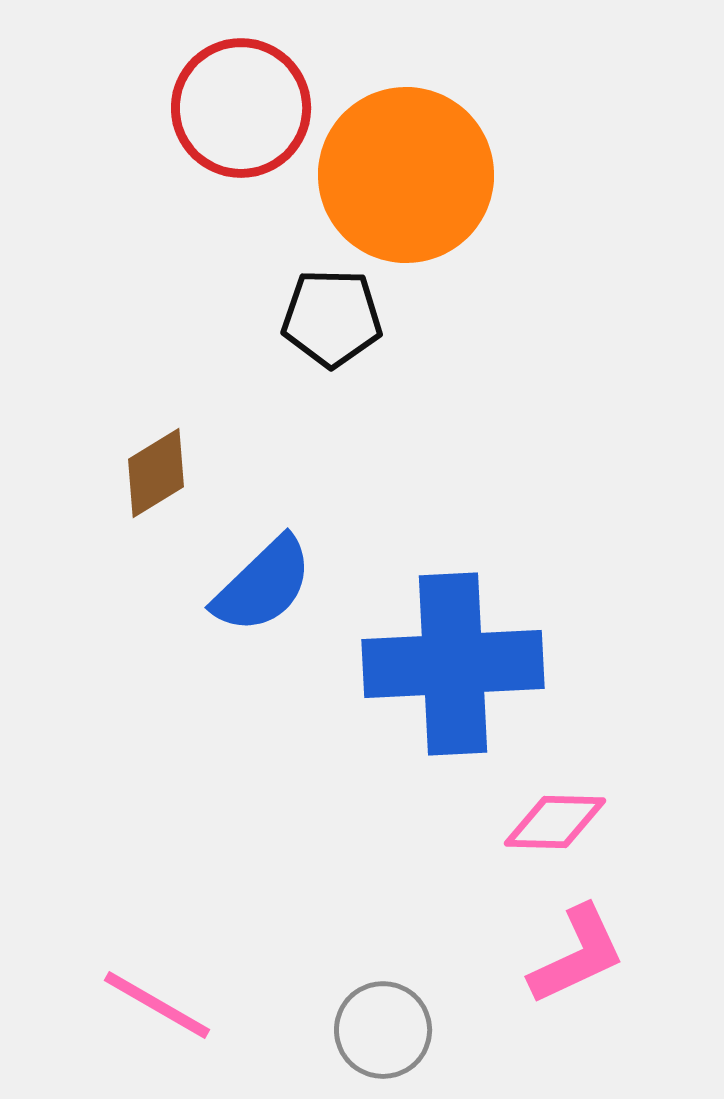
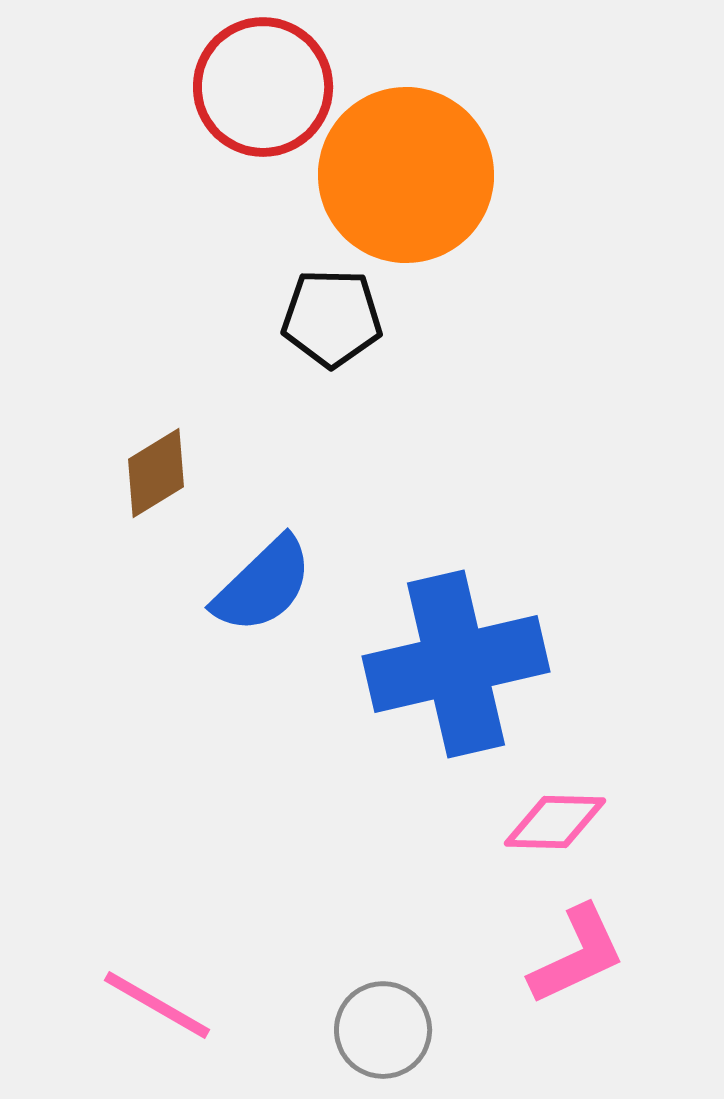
red circle: moved 22 px right, 21 px up
blue cross: moved 3 px right; rotated 10 degrees counterclockwise
